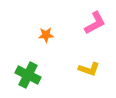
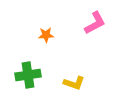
yellow L-shape: moved 15 px left, 14 px down
green cross: rotated 35 degrees counterclockwise
